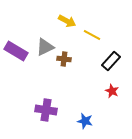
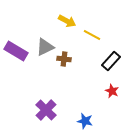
purple cross: rotated 35 degrees clockwise
